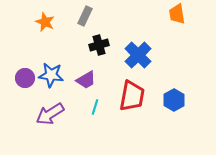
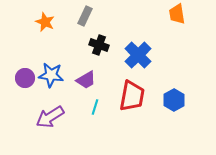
black cross: rotated 36 degrees clockwise
purple arrow: moved 3 px down
